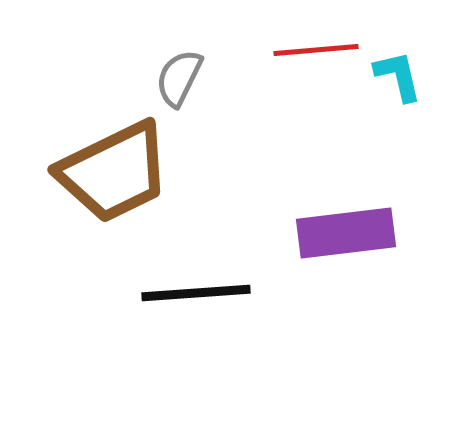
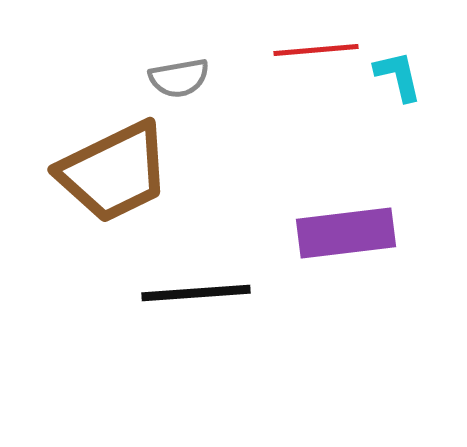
gray semicircle: rotated 126 degrees counterclockwise
